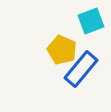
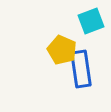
blue rectangle: rotated 48 degrees counterclockwise
